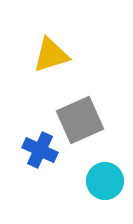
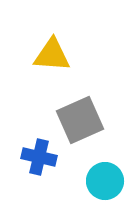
yellow triangle: moved 1 px right; rotated 21 degrees clockwise
blue cross: moved 1 px left, 7 px down; rotated 12 degrees counterclockwise
